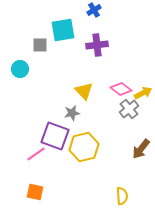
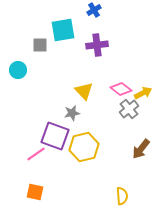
cyan circle: moved 2 px left, 1 px down
